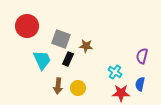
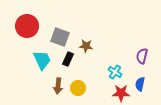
gray square: moved 1 px left, 2 px up
